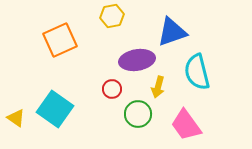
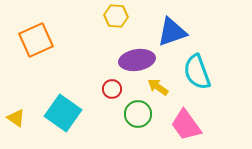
yellow hexagon: moved 4 px right; rotated 15 degrees clockwise
orange square: moved 24 px left
cyan semicircle: rotated 6 degrees counterclockwise
yellow arrow: rotated 110 degrees clockwise
cyan square: moved 8 px right, 4 px down
